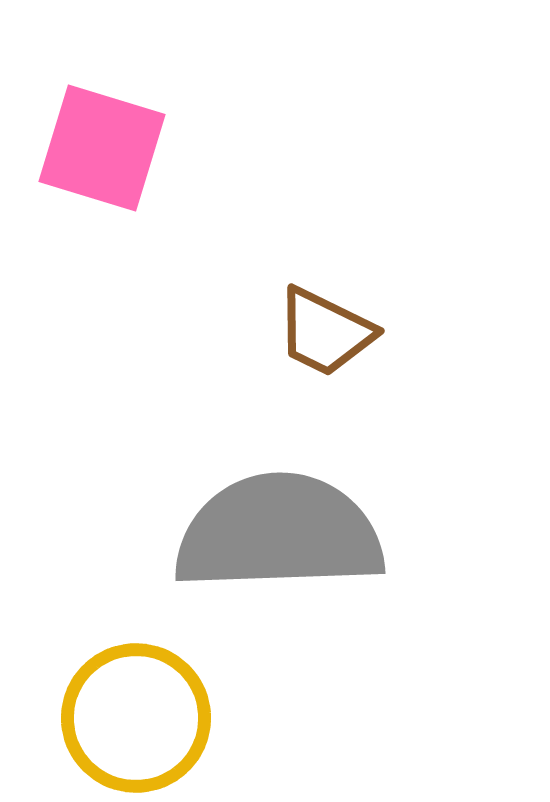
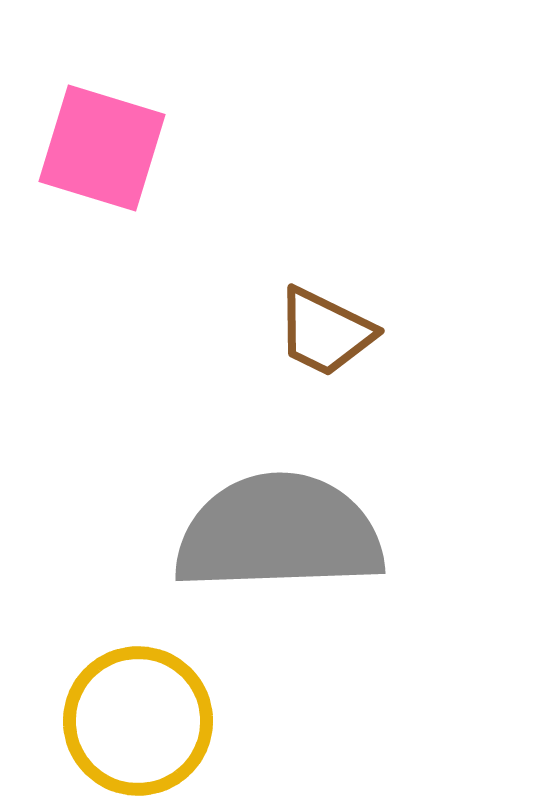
yellow circle: moved 2 px right, 3 px down
